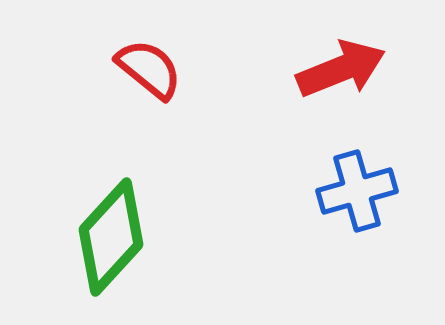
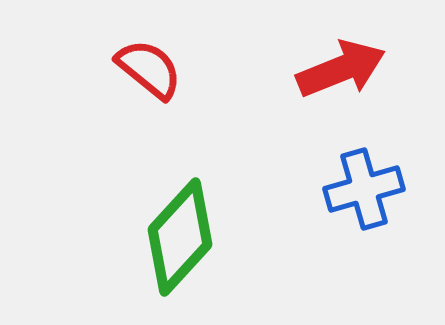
blue cross: moved 7 px right, 2 px up
green diamond: moved 69 px right
